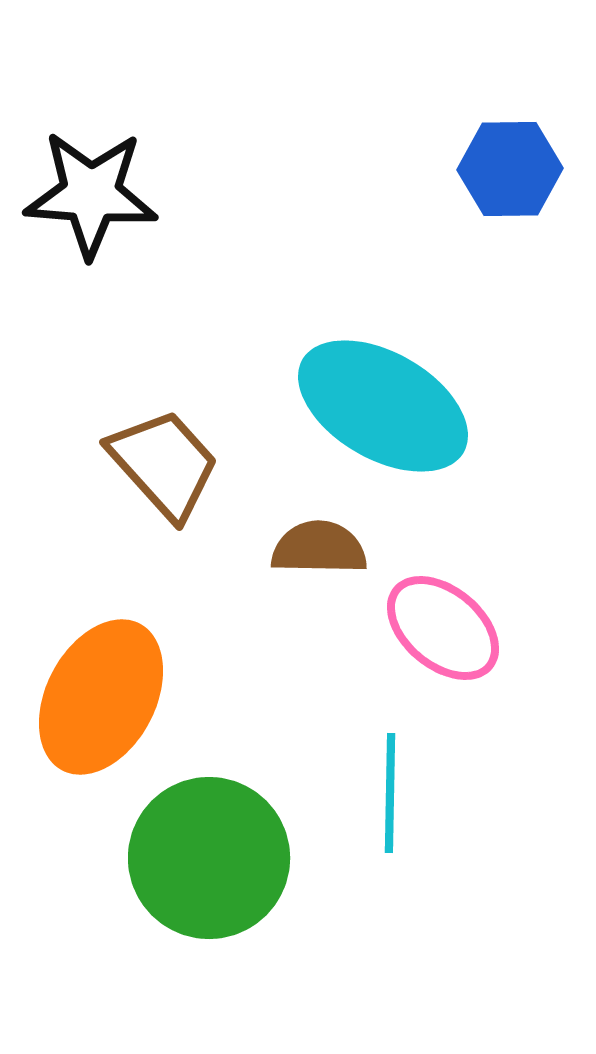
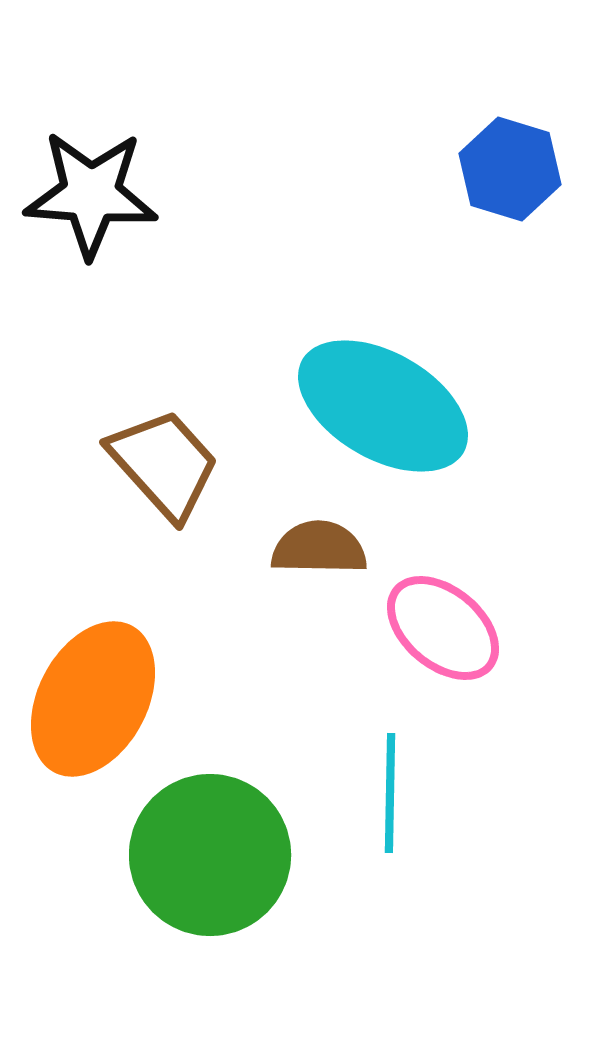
blue hexagon: rotated 18 degrees clockwise
orange ellipse: moved 8 px left, 2 px down
green circle: moved 1 px right, 3 px up
